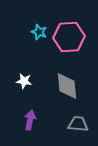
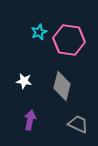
cyan star: rotated 28 degrees clockwise
pink hexagon: moved 3 px down; rotated 12 degrees clockwise
gray diamond: moved 5 px left; rotated 20 degrees clockwise
gray trapezoid: rotated 20 degrees clockwise
